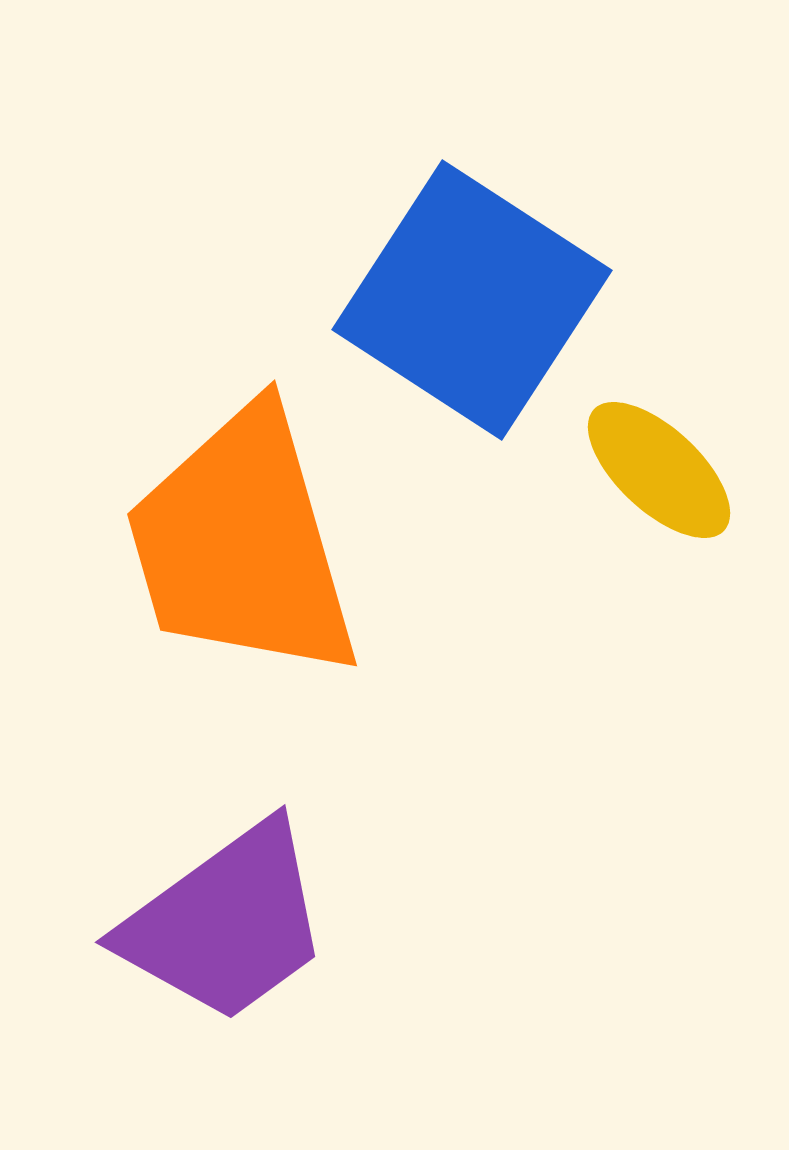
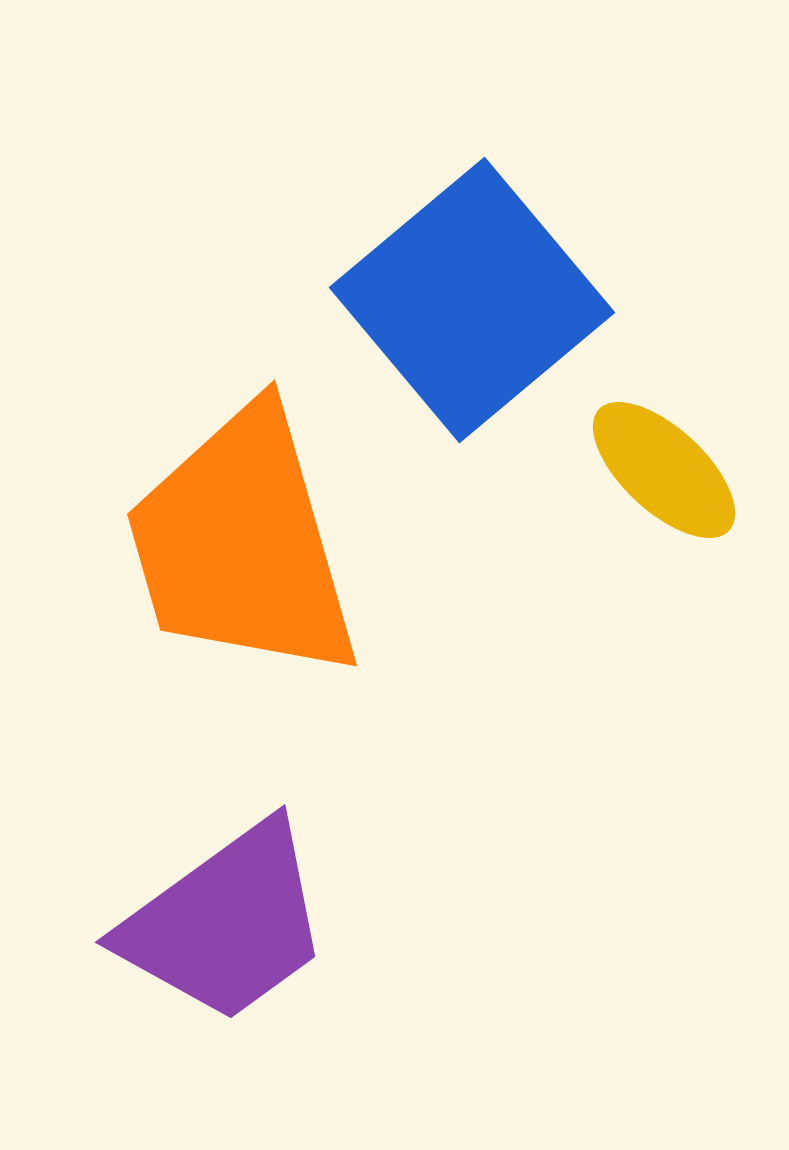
blue square: rotated 17 degrees clockwise
yellow ellipse: moved 5 px right
